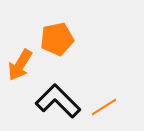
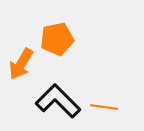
orange arrow: moved 1 px right, 1 px up
orange line: rotated 40 degrees clockwise
